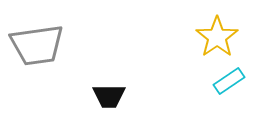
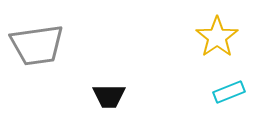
cyan rectangle: moved 11 px down; rotated 12 degrees clockwise
